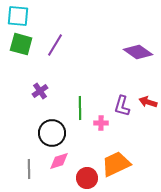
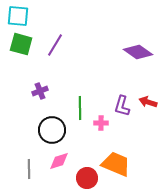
purple cross: rotated 14 degrees clockwise
black circle: moved 3 px up
orange trapezoid: rotated 48 degrees clockwise
